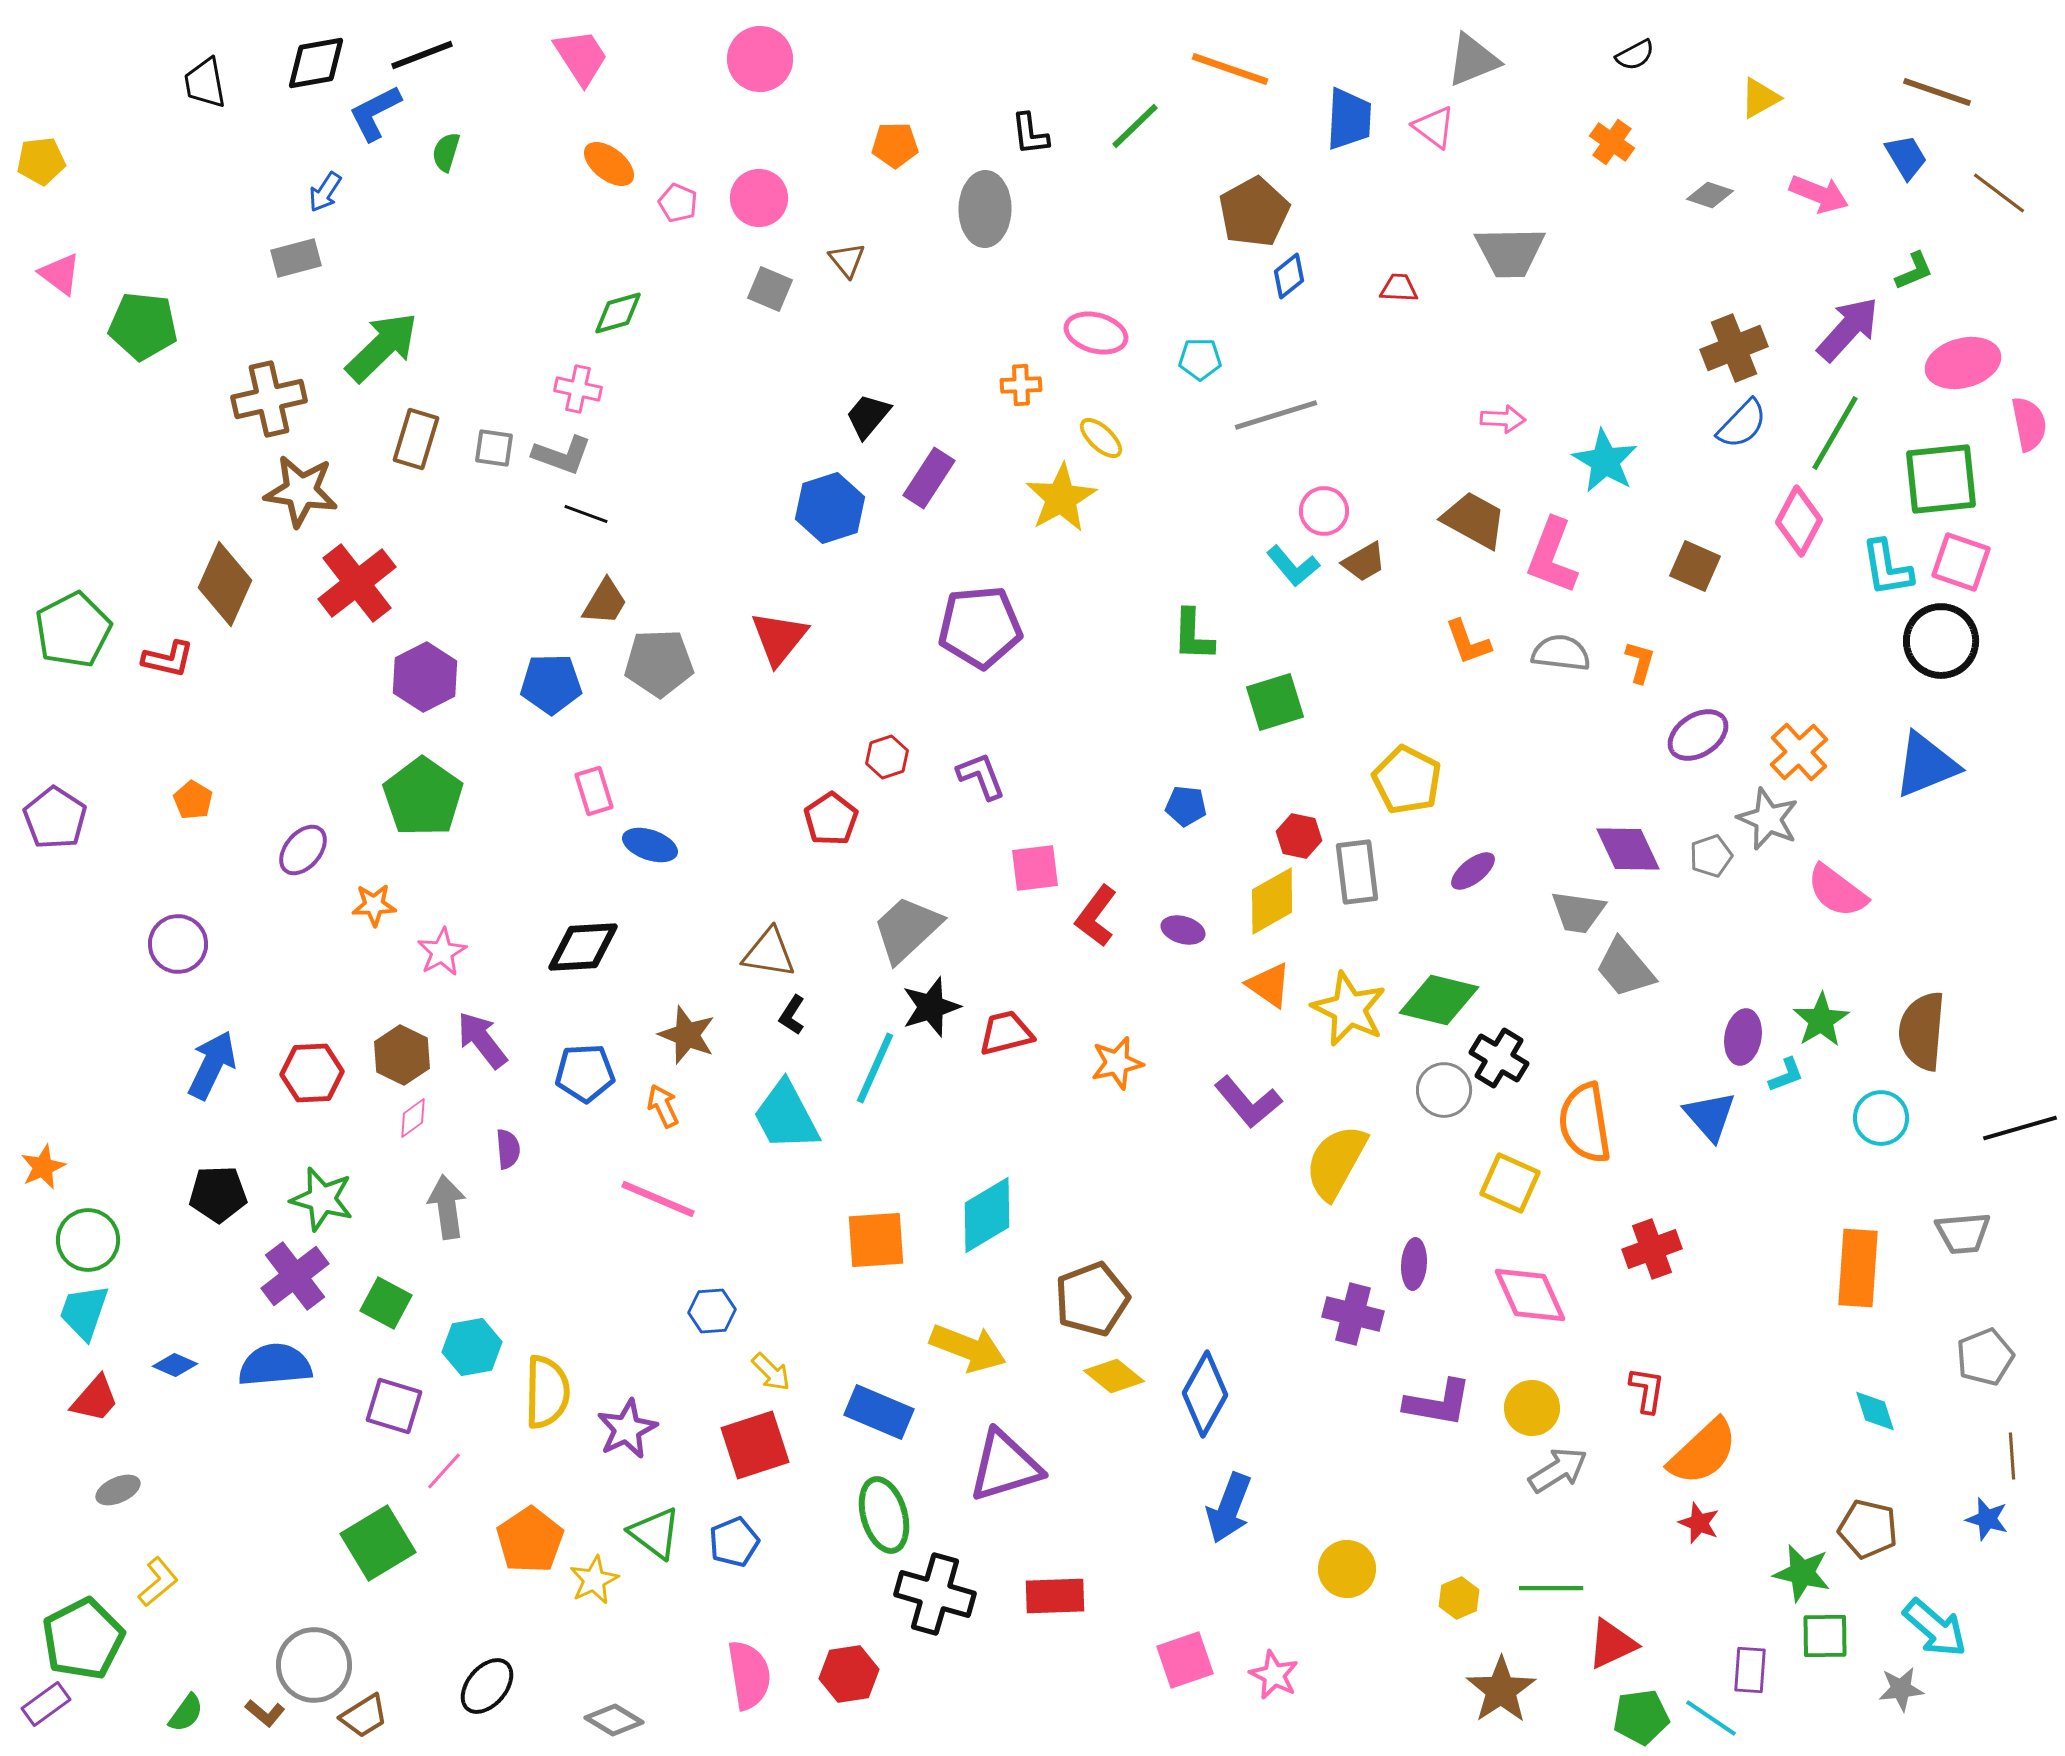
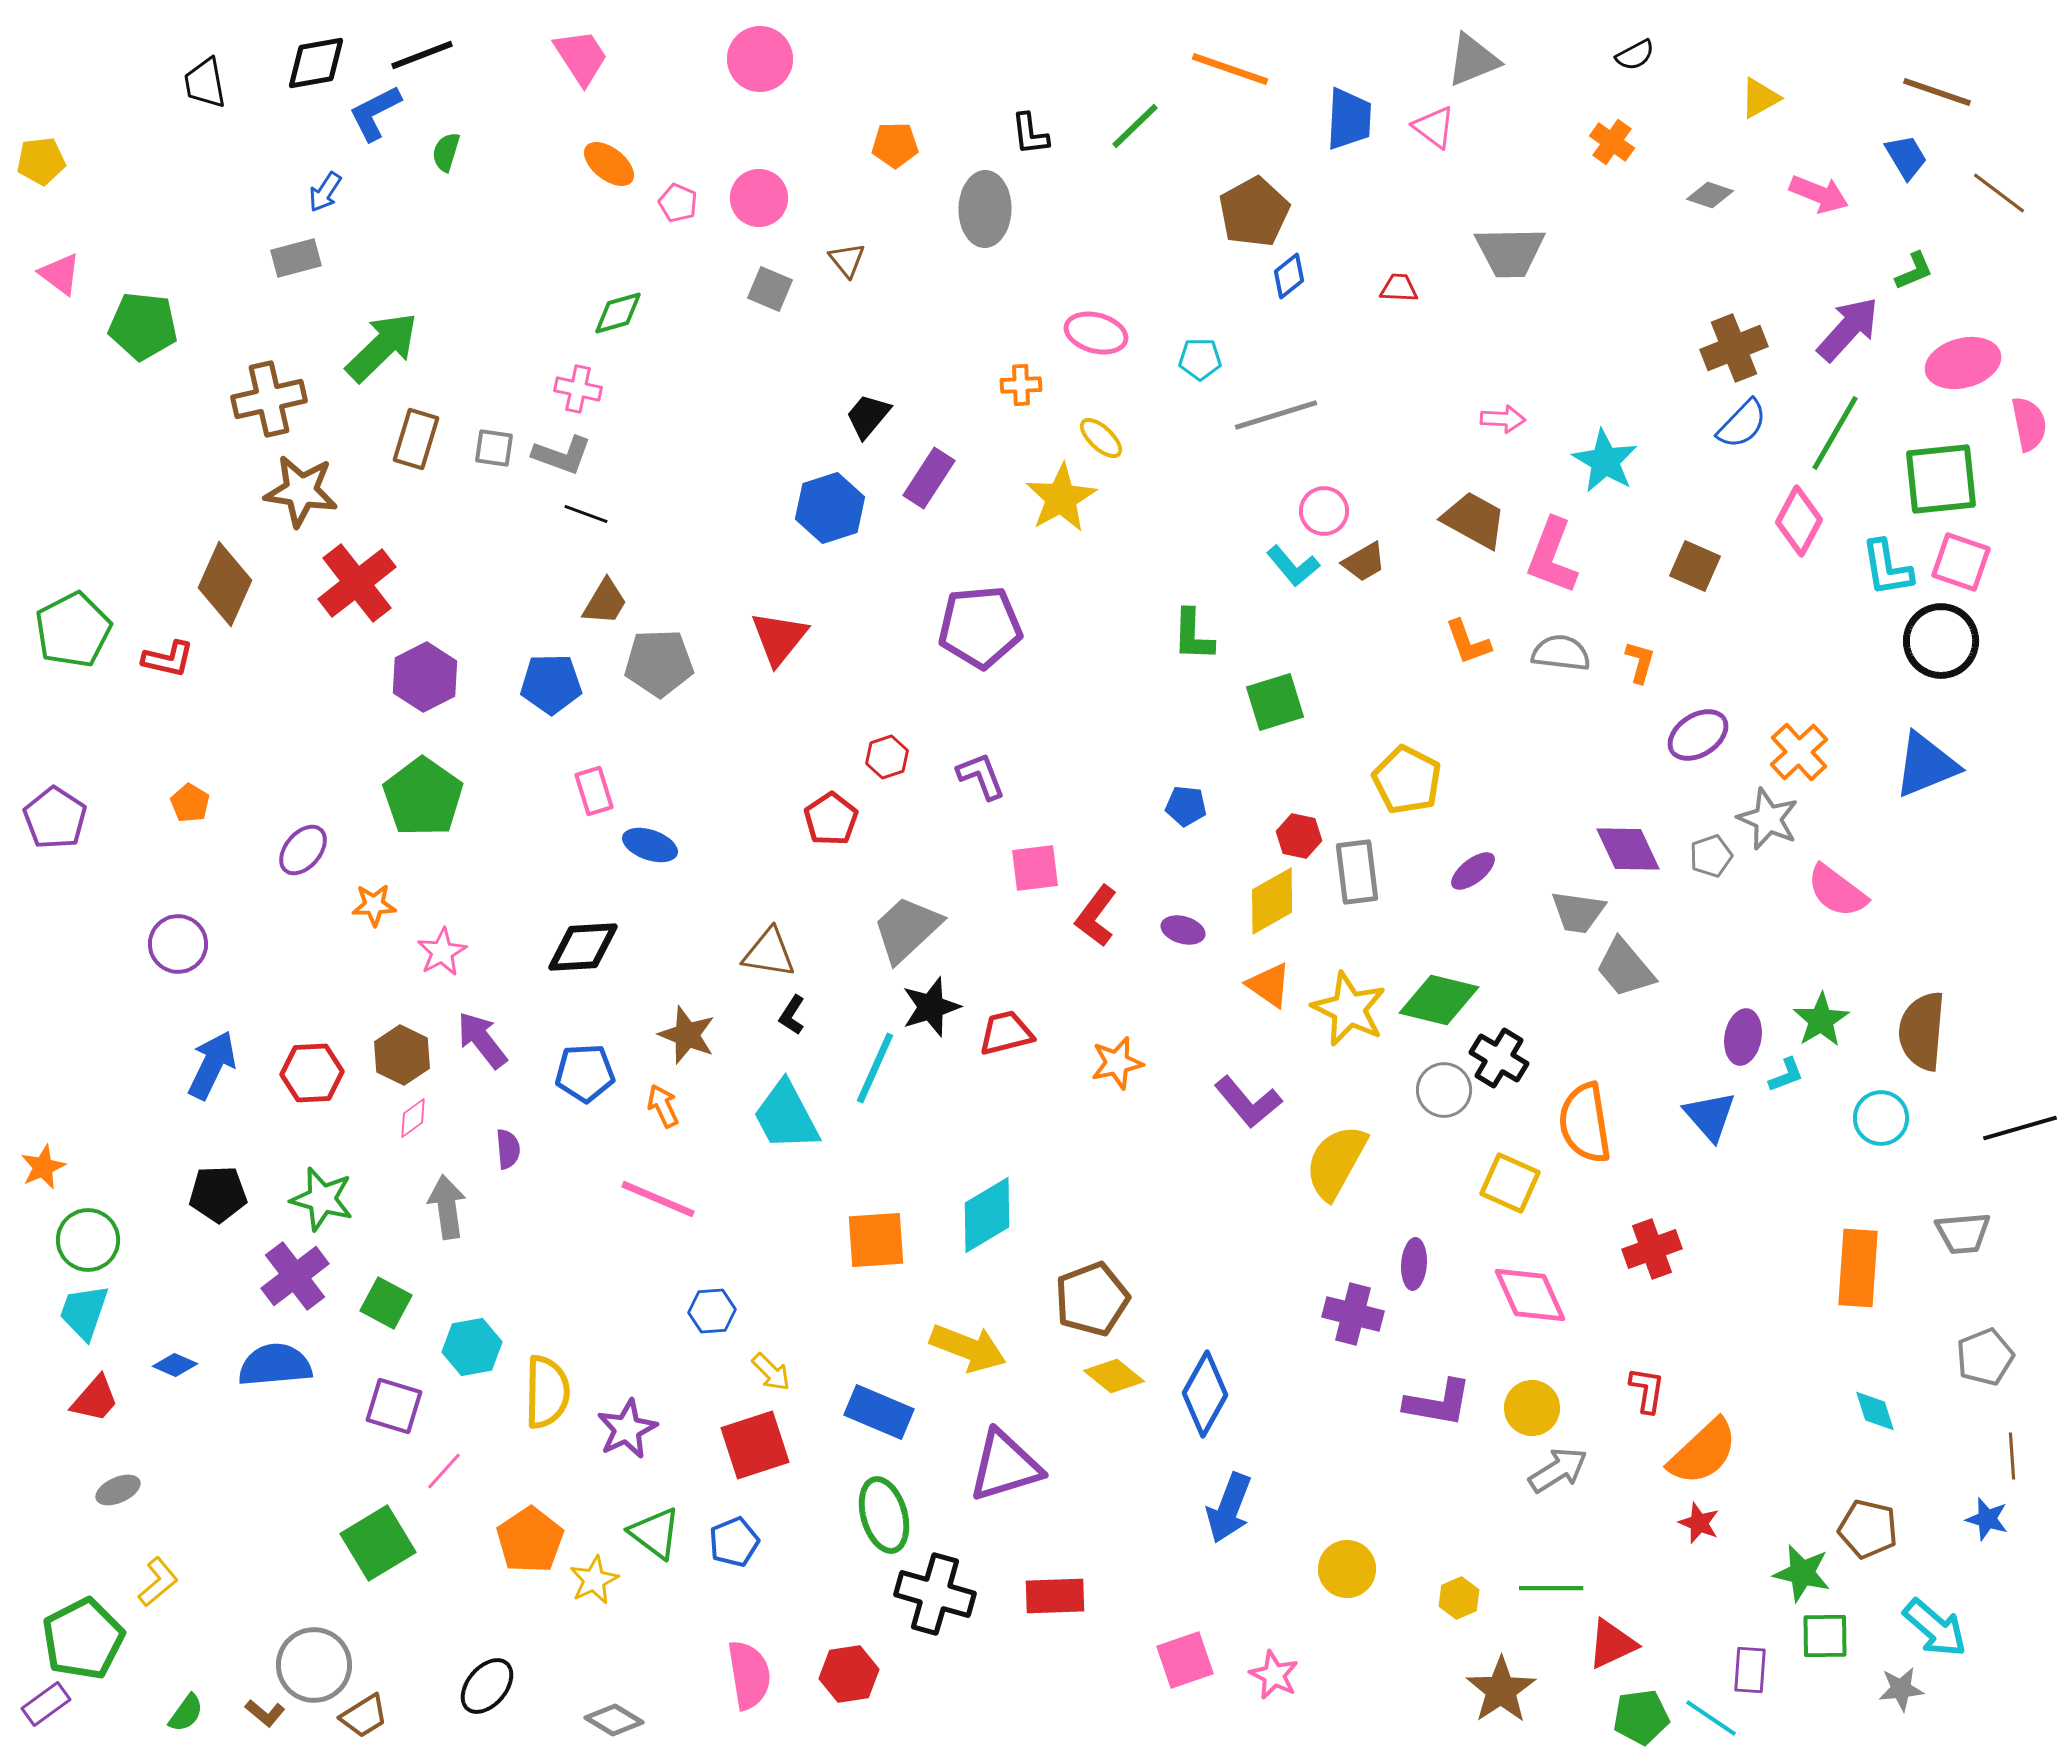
orange pentagon at (193, 800): moved 3 px left, 3 px down
